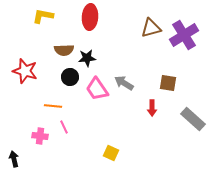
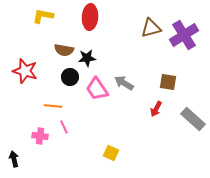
brown semicircle: rotated 12 degrees clockwise
brown square: moved 1 px up
red arrow: moved 4 px right, 1 px down; rotated 28 degrees clockwise
